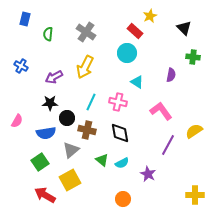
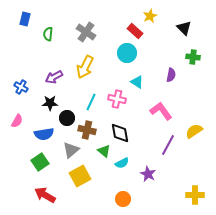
blue cross: moved 21 px down
pink cross: moved 1 px left, 3 px up
blue semicircle: moved 2 px left, 1 px down
green triangle: moved 2 px right, 9 px up
yellow square: moved 10 px right, 4 px up
